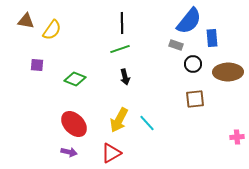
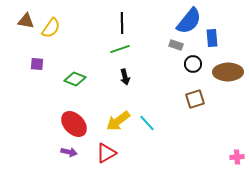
yellow semicircle: moved 1 px left, 2 px up
purple square: moved 1 px up
brown square: rotated 12 degrees counterclockwise
yellow arrow: moved 1 px left, 1 px down; rotated 25 degrees clockwise
pink cross: moved 20 px down
red triangle: moved 5 px left
